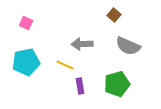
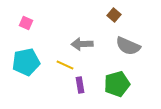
purple rectangle: moved 1 px up
